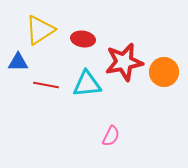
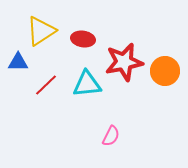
yellow triangle: moved 1 px right, 1 px down
orange circle: moved 1 px right, 1 px up
red line: rotated 55 degrees counterclockwise
